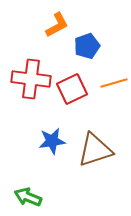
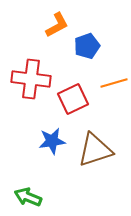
red square: moved 1 px right, 10 px down
